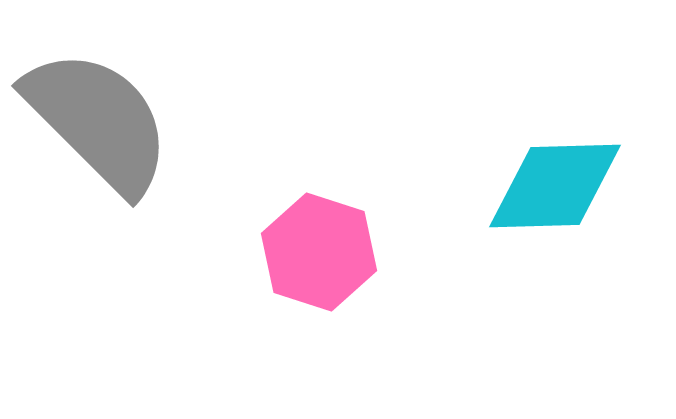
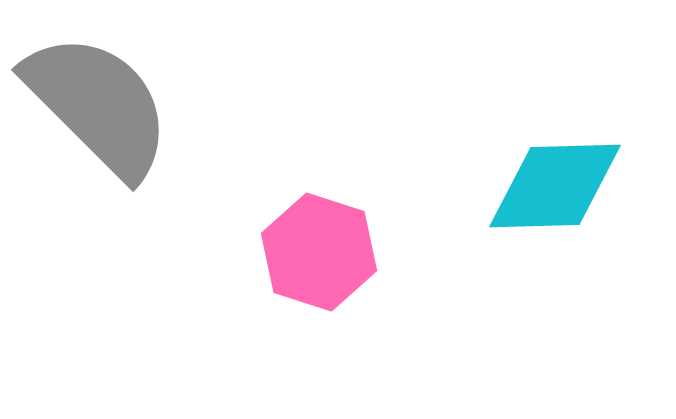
gray semicircle: moved 16 px up
